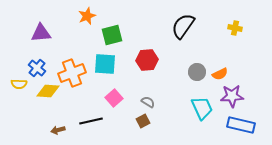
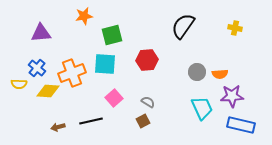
orange star: moved 3 px left; rotated 12 degrees clockwise
orange semicircle: rotated 21 degrees clockwise
brown arrow: moved 3 px up
